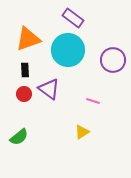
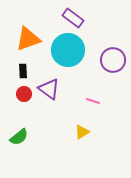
black rectangle: moved 2 px left, 1 px down
